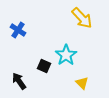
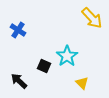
yellow arrow: moved 10 px right
cyan star: moved 1 px right, 1 px down
black arrow: rotated 12 degrees counterclockwise
